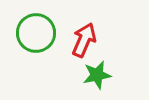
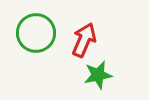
green star: moved 1 px right
